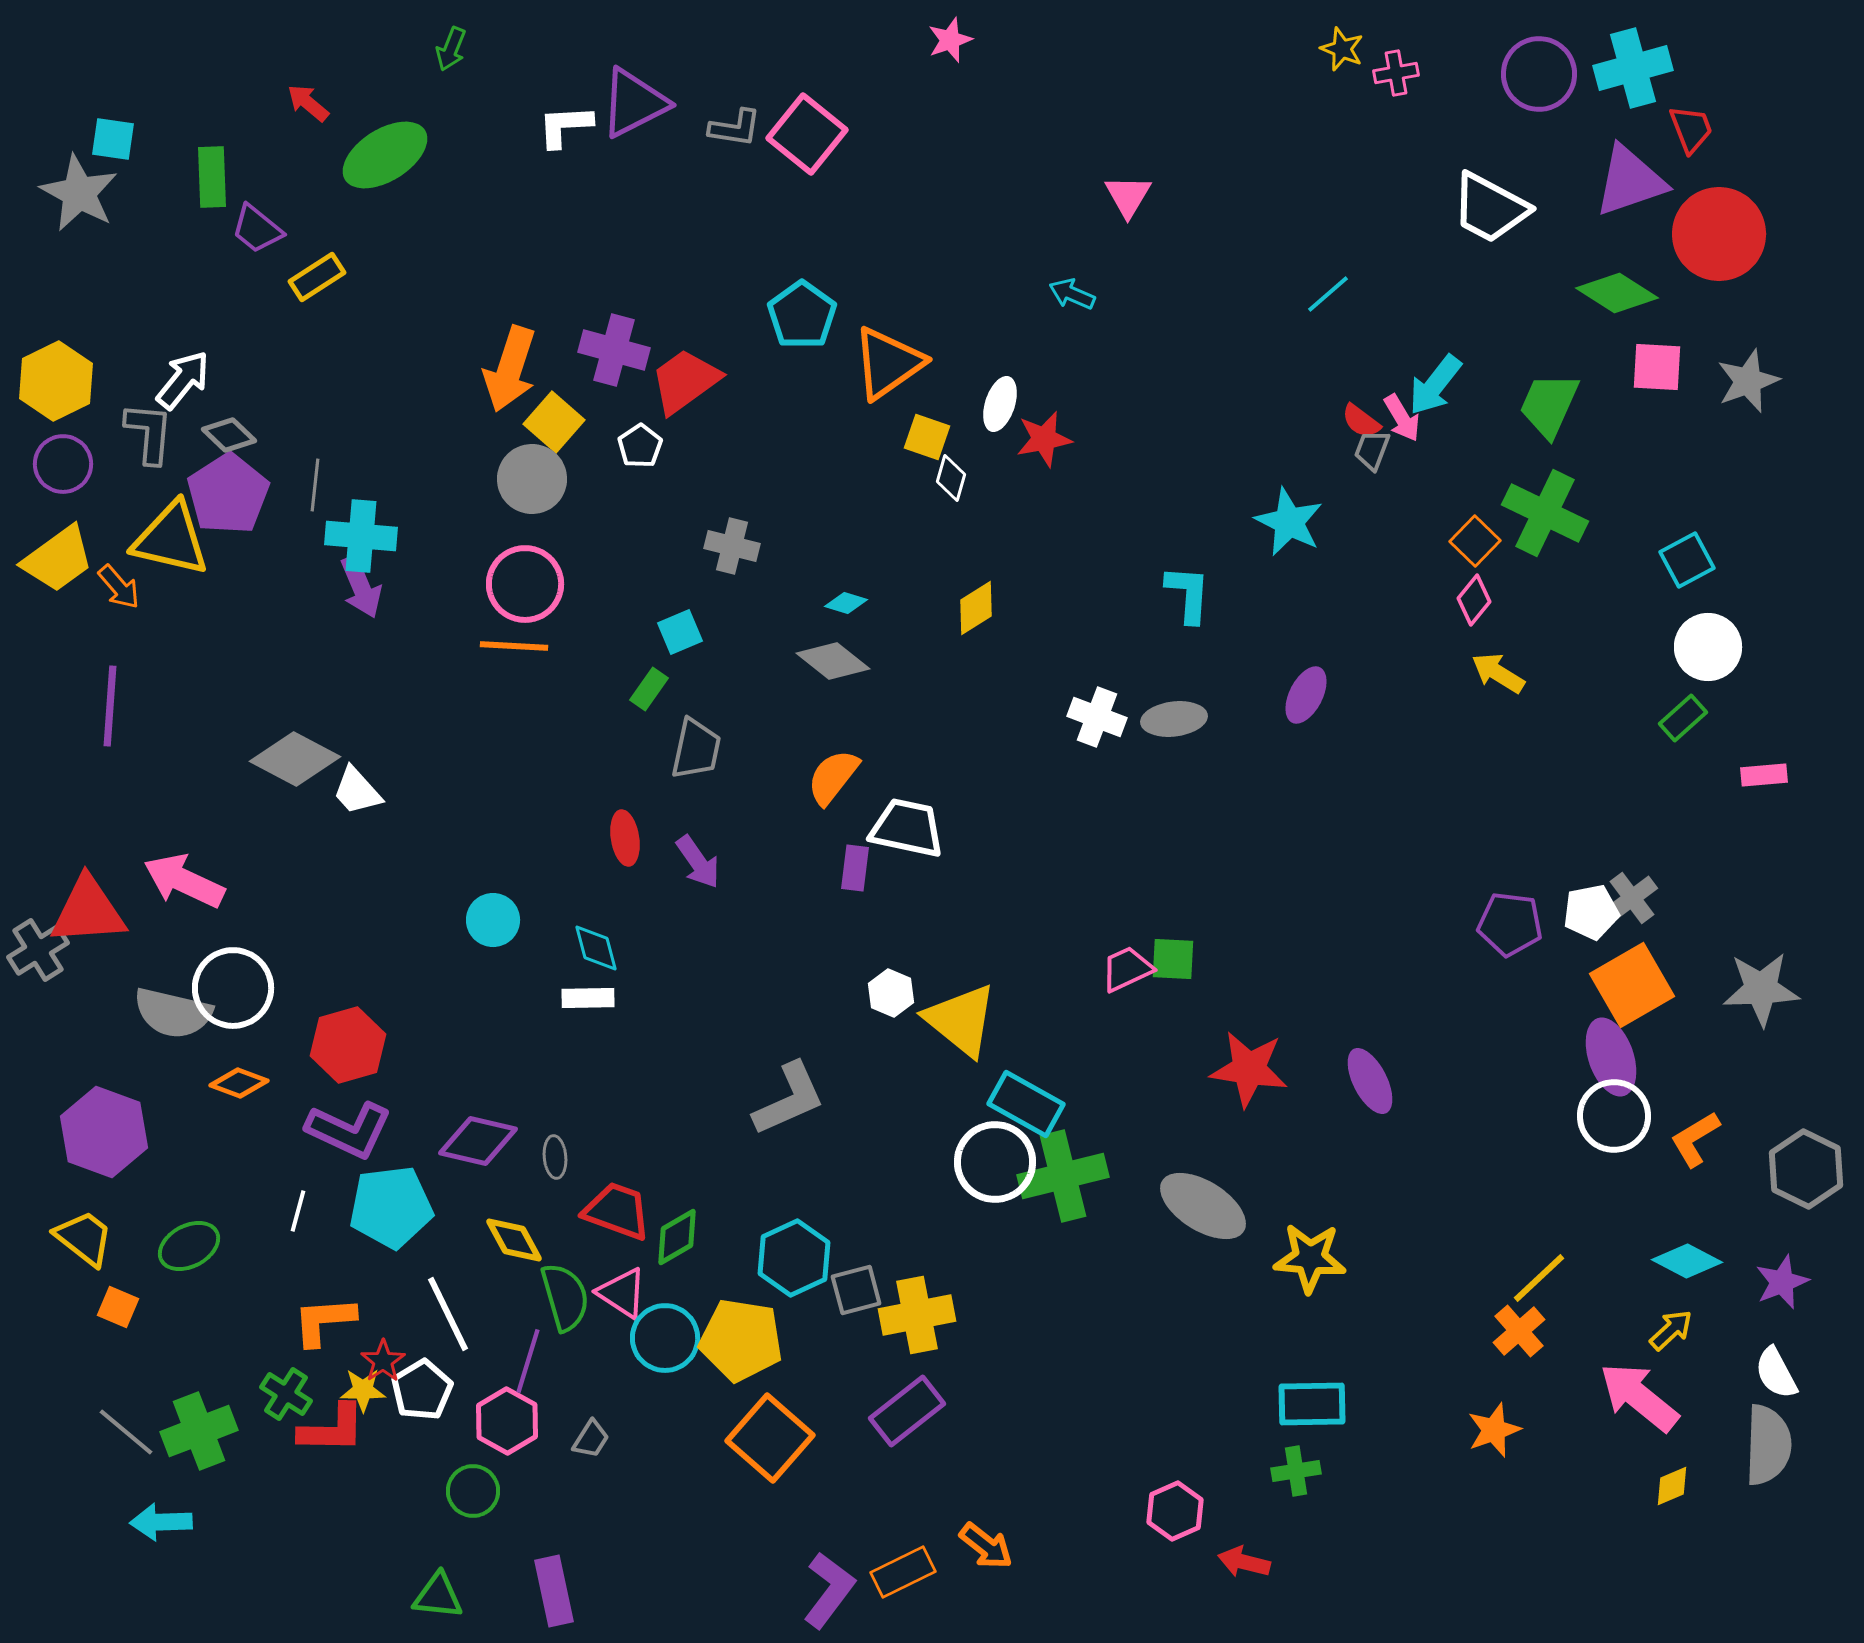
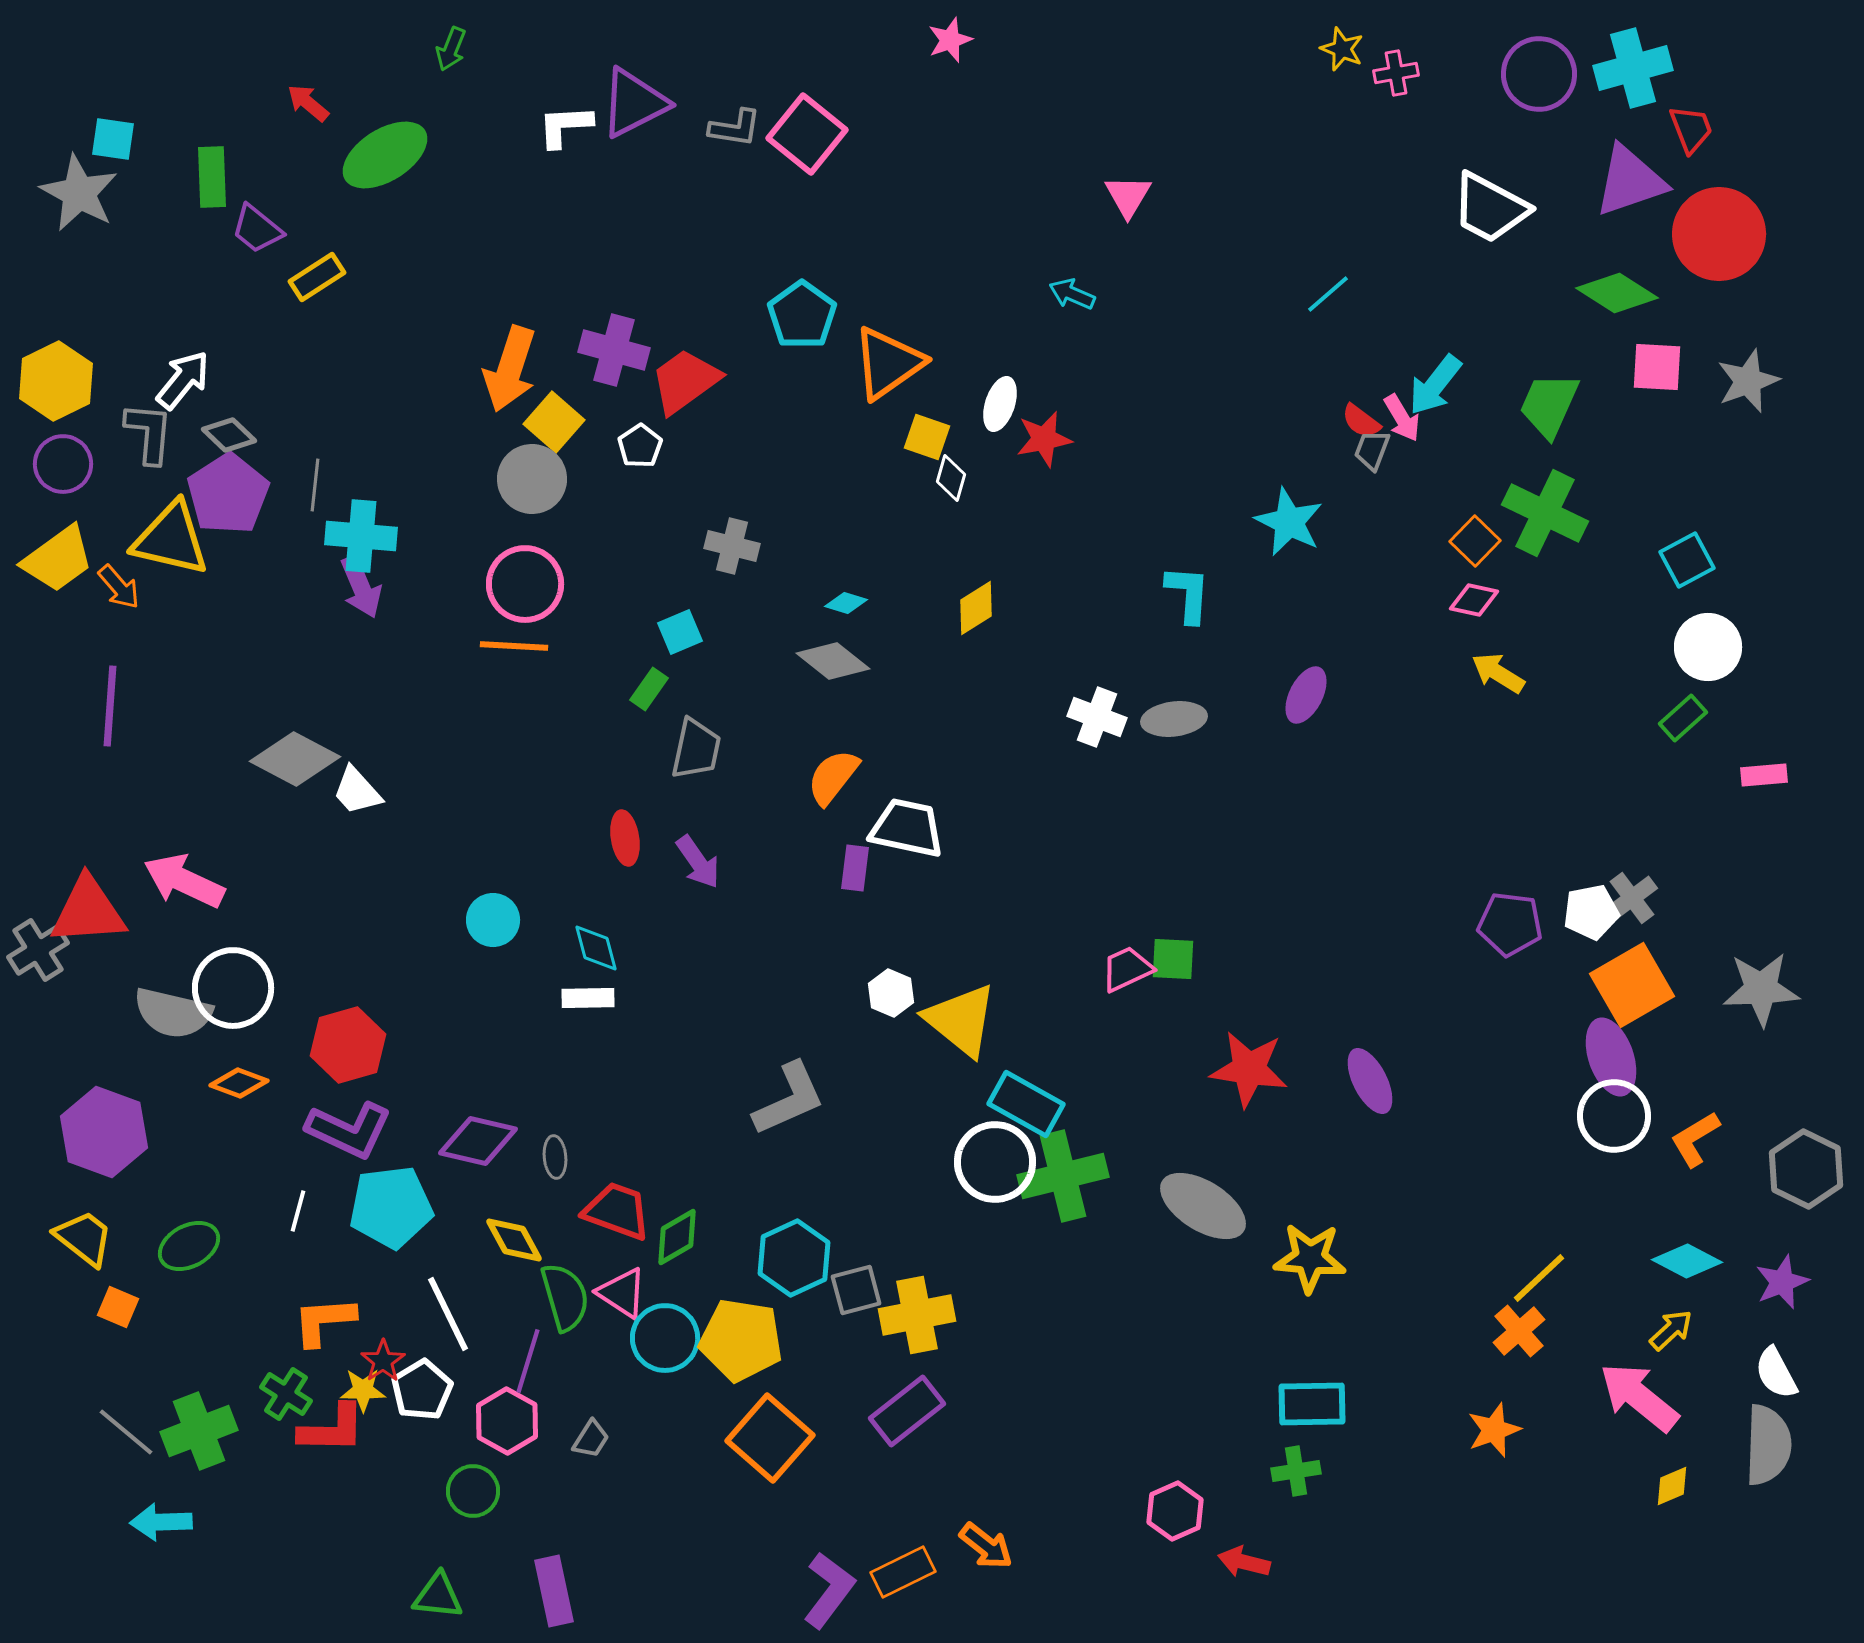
pink diamond at (1474, 600): rotated 63 degrees clockwise
